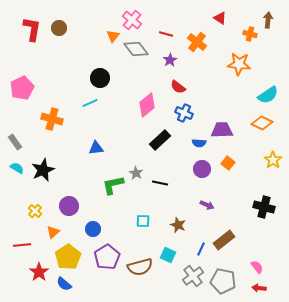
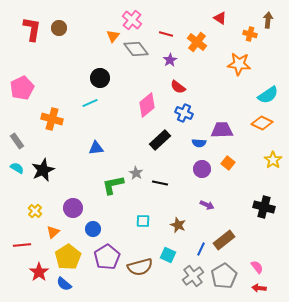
gray rectangle at (15, 142): moved 2 px right, 1 px up
purple circle at (69, 206): moved 4 px right, 2 px down
gray pentagon at (223, 281): moved 1 px right, 5 px up; rotated 30 degrees clockwise
